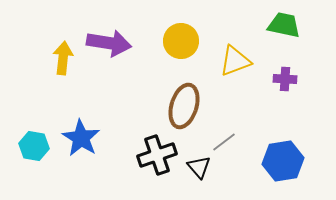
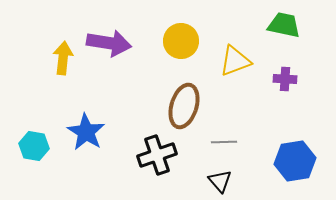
blue star: moved 5 px right, 6 px up
gray line: rotated 35 degrees clockwise
blue hexagon: moved 12 px right
black triangle: moved 21 px right, 14 px down
